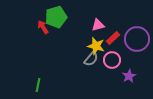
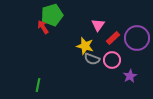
green pentagon: moved 4 px left, 2 px up
pink triangle: rotated 40 degrees counterclockwise
purple circle: moved 1 px up
yellow star: moved 11 px left
gray semicircle: moved 1 px right; rotated 70 degrees clockwise
purple star: moved 1 px right
